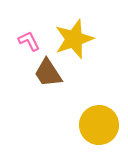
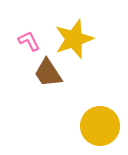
yellow circle: moved 1 px right, 1 px down
